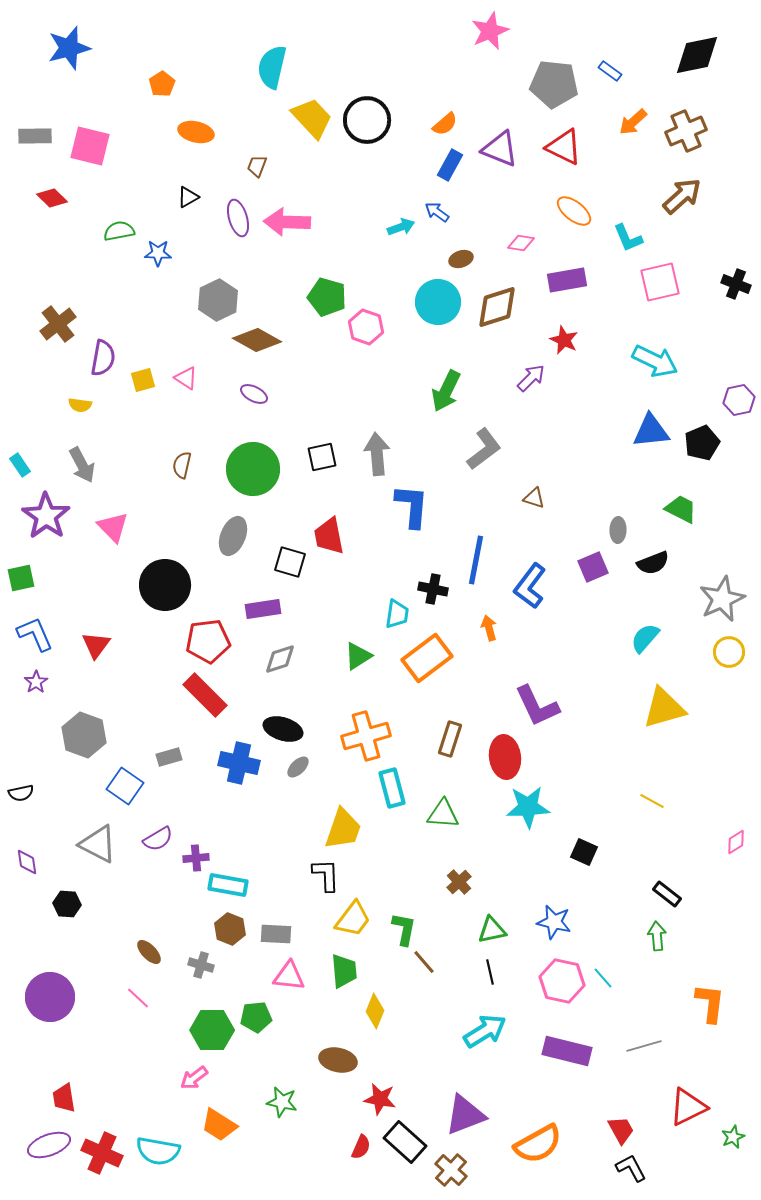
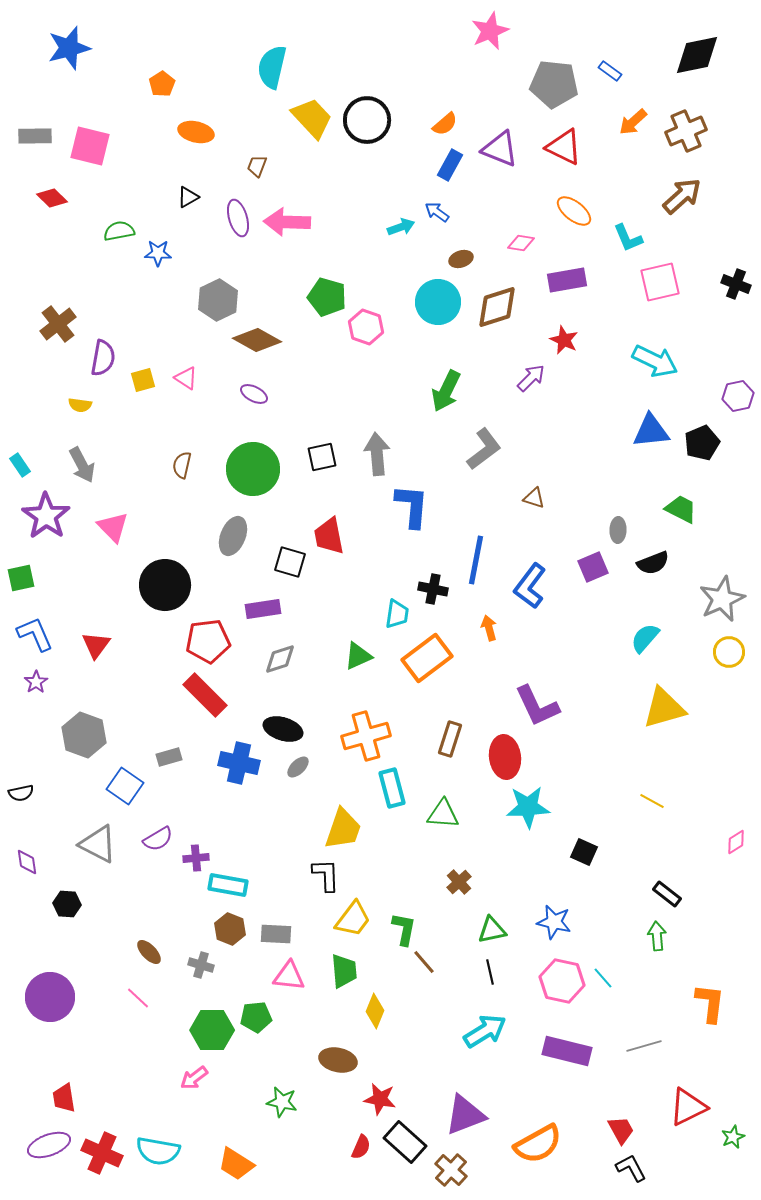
purple hexagon at (739, 400): moved 1 px left, 4 px up
green triangle at (358, 656): rotated 8 degrees clockwise
orange trapezoid at (219, 1125): moved 17 px right, 39 px down
